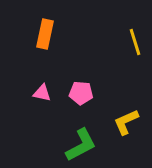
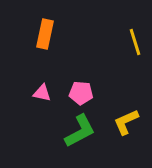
green L-shape: moved 1 px left, 14 px up
